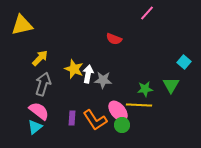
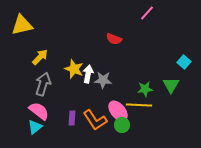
yellow arrow: moved 1 px up
